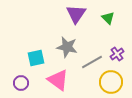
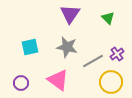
purple triangle: moved 6 px left
cyan square: moved 6 px left, 11 px up
gray line: moved 1 px right, 1 px up
